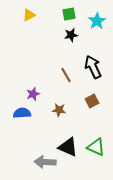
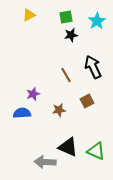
green square: moved 3 px left, 3 px down
brown square: moved 5 px left
brown star: rotated 16 degrees counterclockwise
green triangle: moved 4 px down
